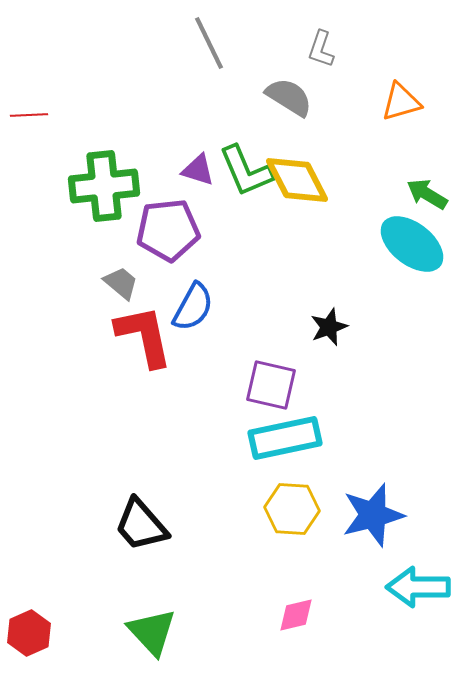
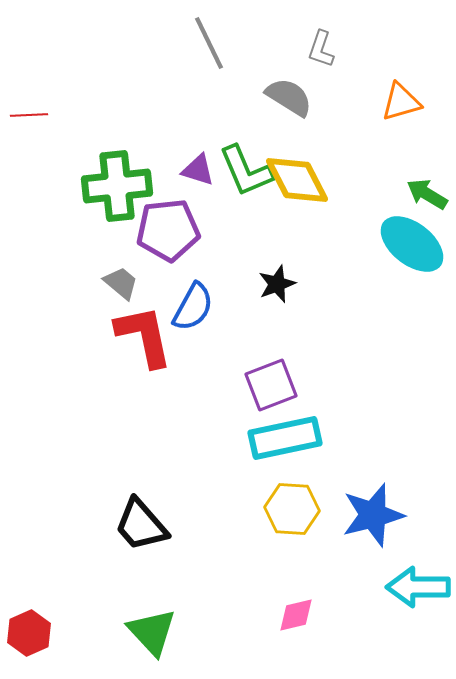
green cross: moved 13 px right
black star: moved 52 px left, 43 px up
purple square: rotated 34 degrees counterclockwise
